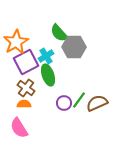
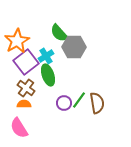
orange star: moved 1 px right, 1 px up
purple square: rotated 10 degrees counterclockwise
brown semicircle: rotated 105 degrees clockwise
